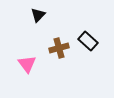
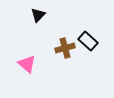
brown cross: moved 6 px right
pink triangle: rotated 12 degrees counterclockwise
